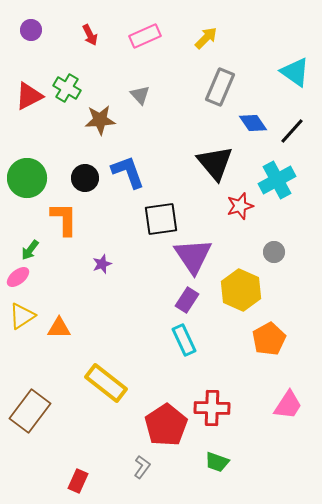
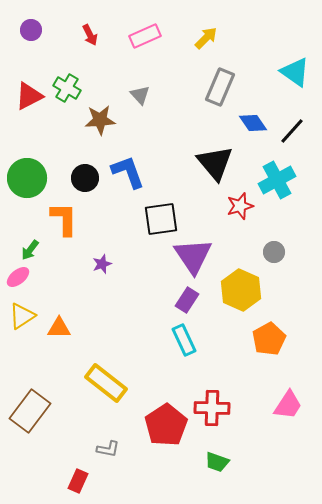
gray L-shape: moved 34 px left, 18 px up; rotated 65 degrees clockwise
